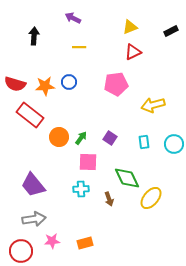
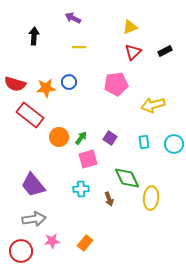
black rectangle: moved 6 px left, 20 px down
red triangle: rotated 18 degrees counterclockwise
orange star: moved 1 px right, 2 px down
pink square: moved 3 px up; rotated 18 degrees counterclockwise
yellow ellipse: rotated 35 degrees counterclockwise
orange rectangle: rotated 35 degrees counterclockwise
